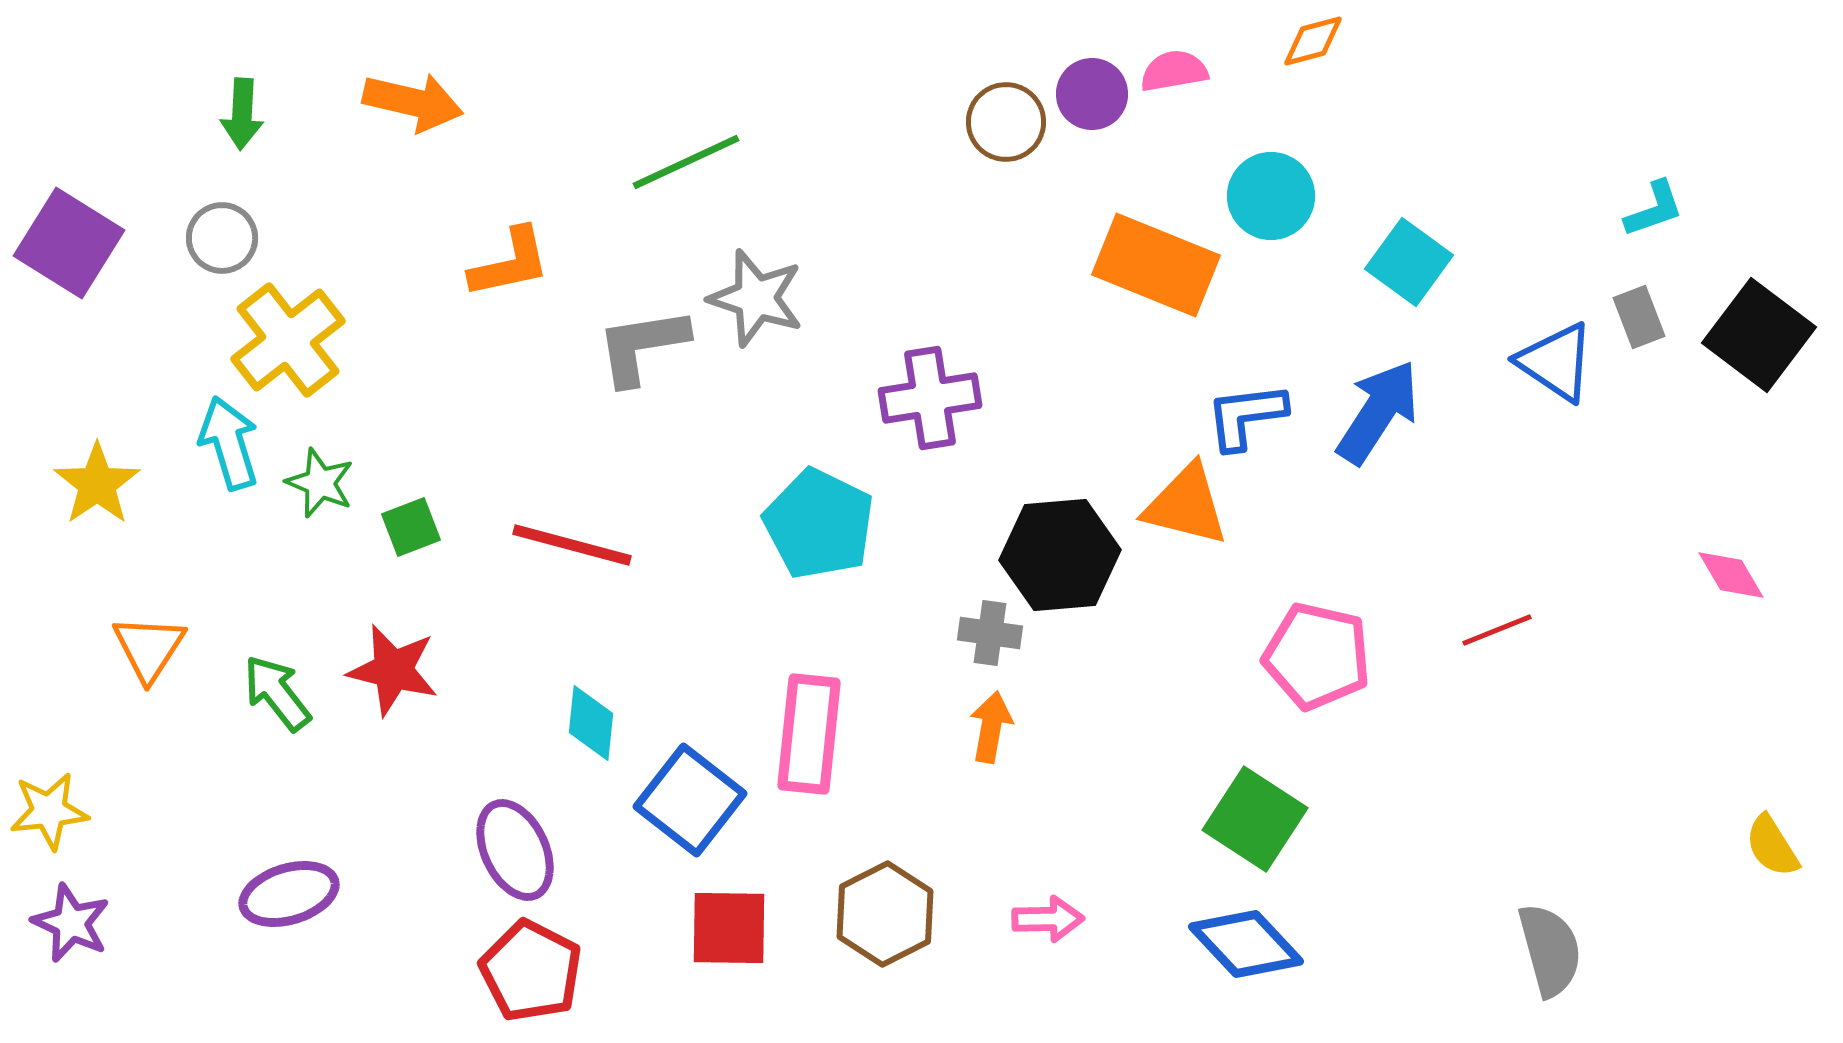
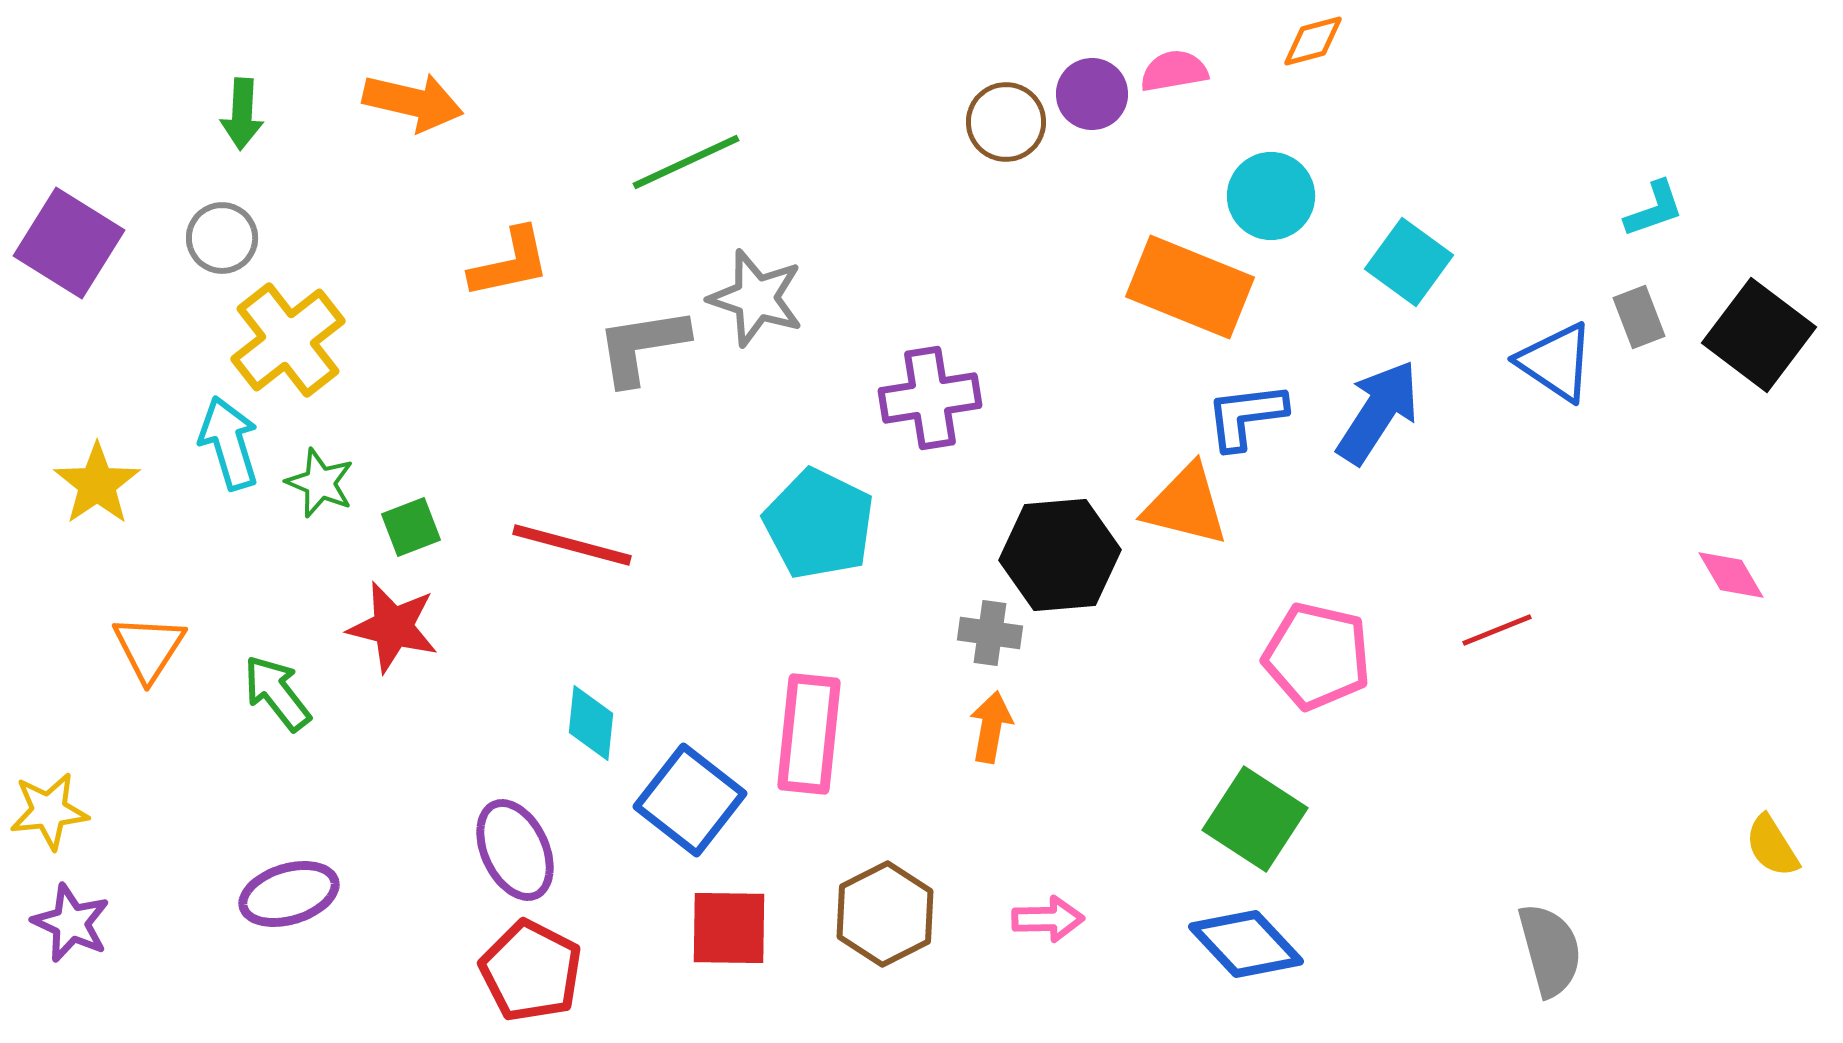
orange rectangle at (1156, 265): moved 34 px right, 22 px down
red star at (393, 670): moved 43 px up
